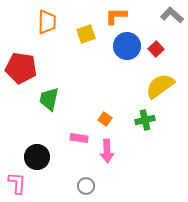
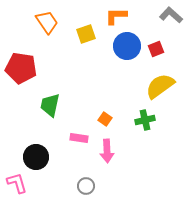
gray L-shape: moved 1 px left
orange trapezoid: rotated 35 degrees counterclockwise
red square: rotated 21 degrees clockwise
green trapezoid: moved 1 px right, 6 px down
black circle: moved 1 px left
pink L-shape: rotated 20 degrees counterclockwise
